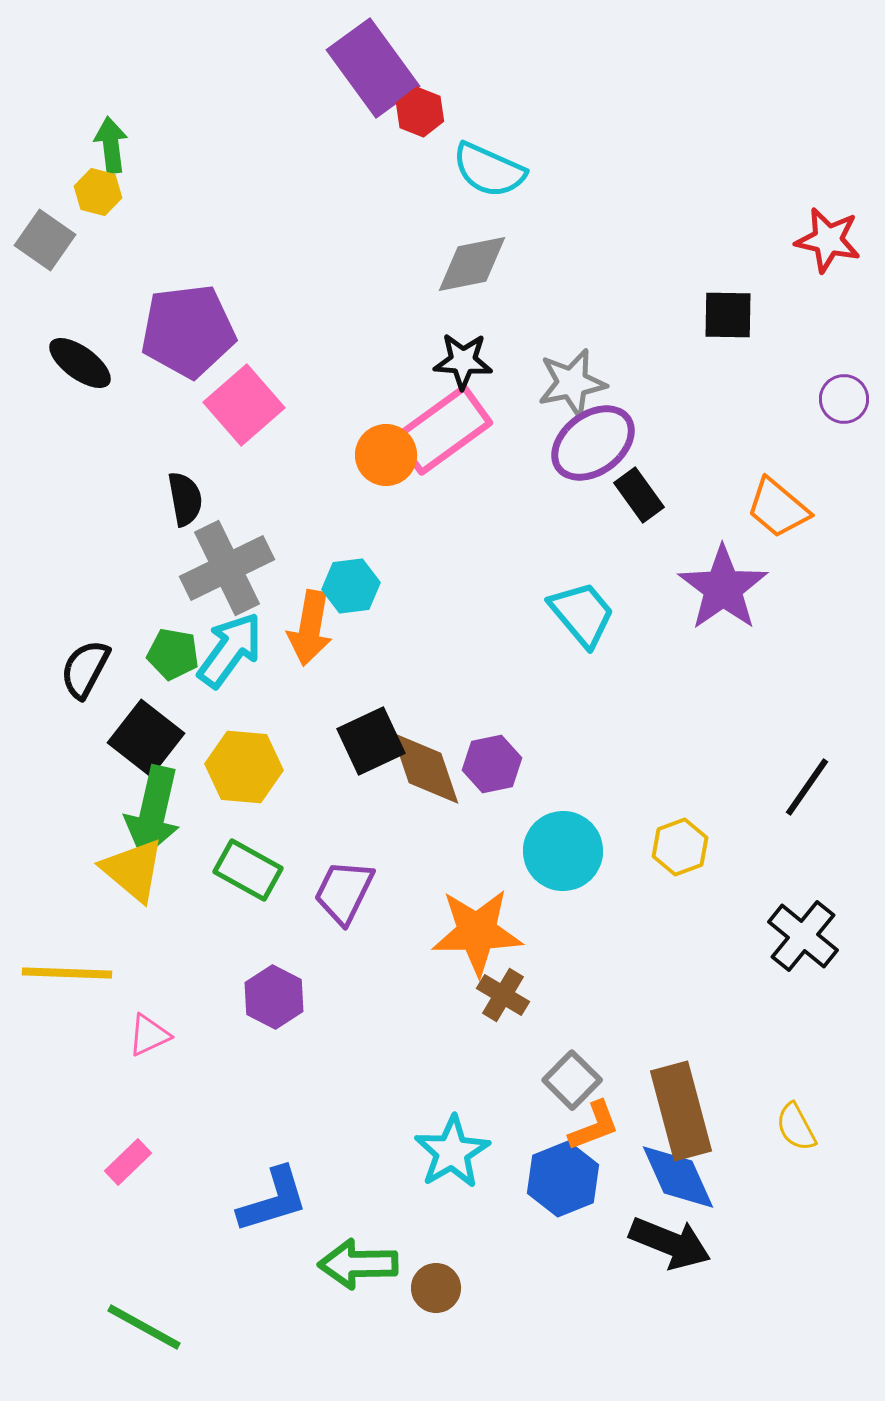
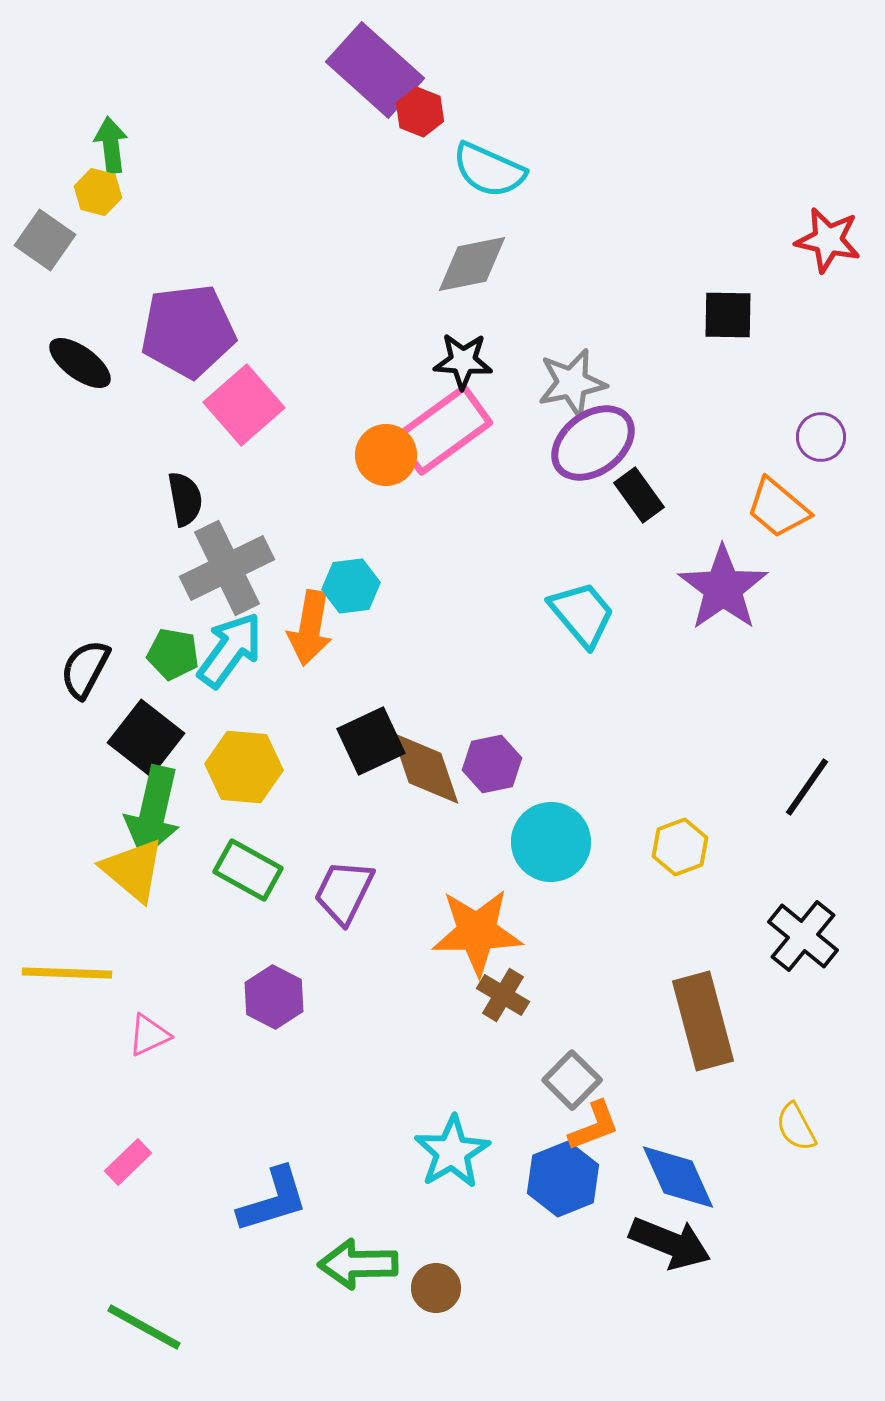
purple rectangle at (373, 68): moved 2 px right, 2 px down; rotated 12 degrees counterclockwise
purple circle at (844, 399): moved 23 px left, 38 px down
cyan circle at (563, 851): moved 12 px left, 9 px up
brown rectangle at (681, 1111): moved 22 px right, 90 px up
